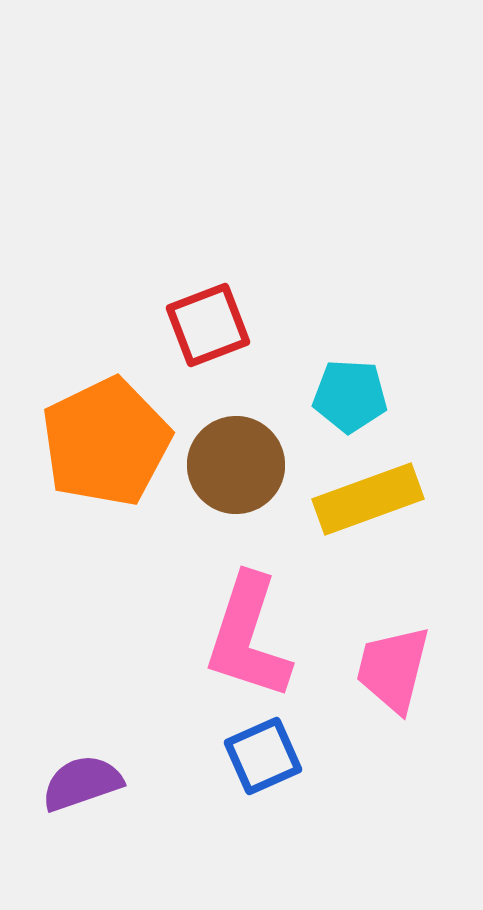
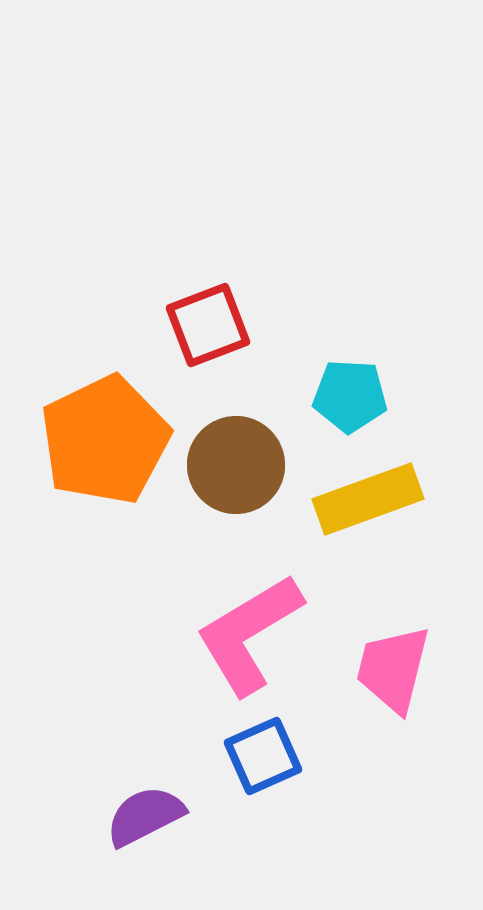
orange pentagon: moved 1 px left, 2 px up
pink L-shape: moved 1 px right, 3 px up; rotated 41 degrees clockwise
purple semicircle: moved 63 px right, 33 px down; rotated 8 degrees counterclockwise
